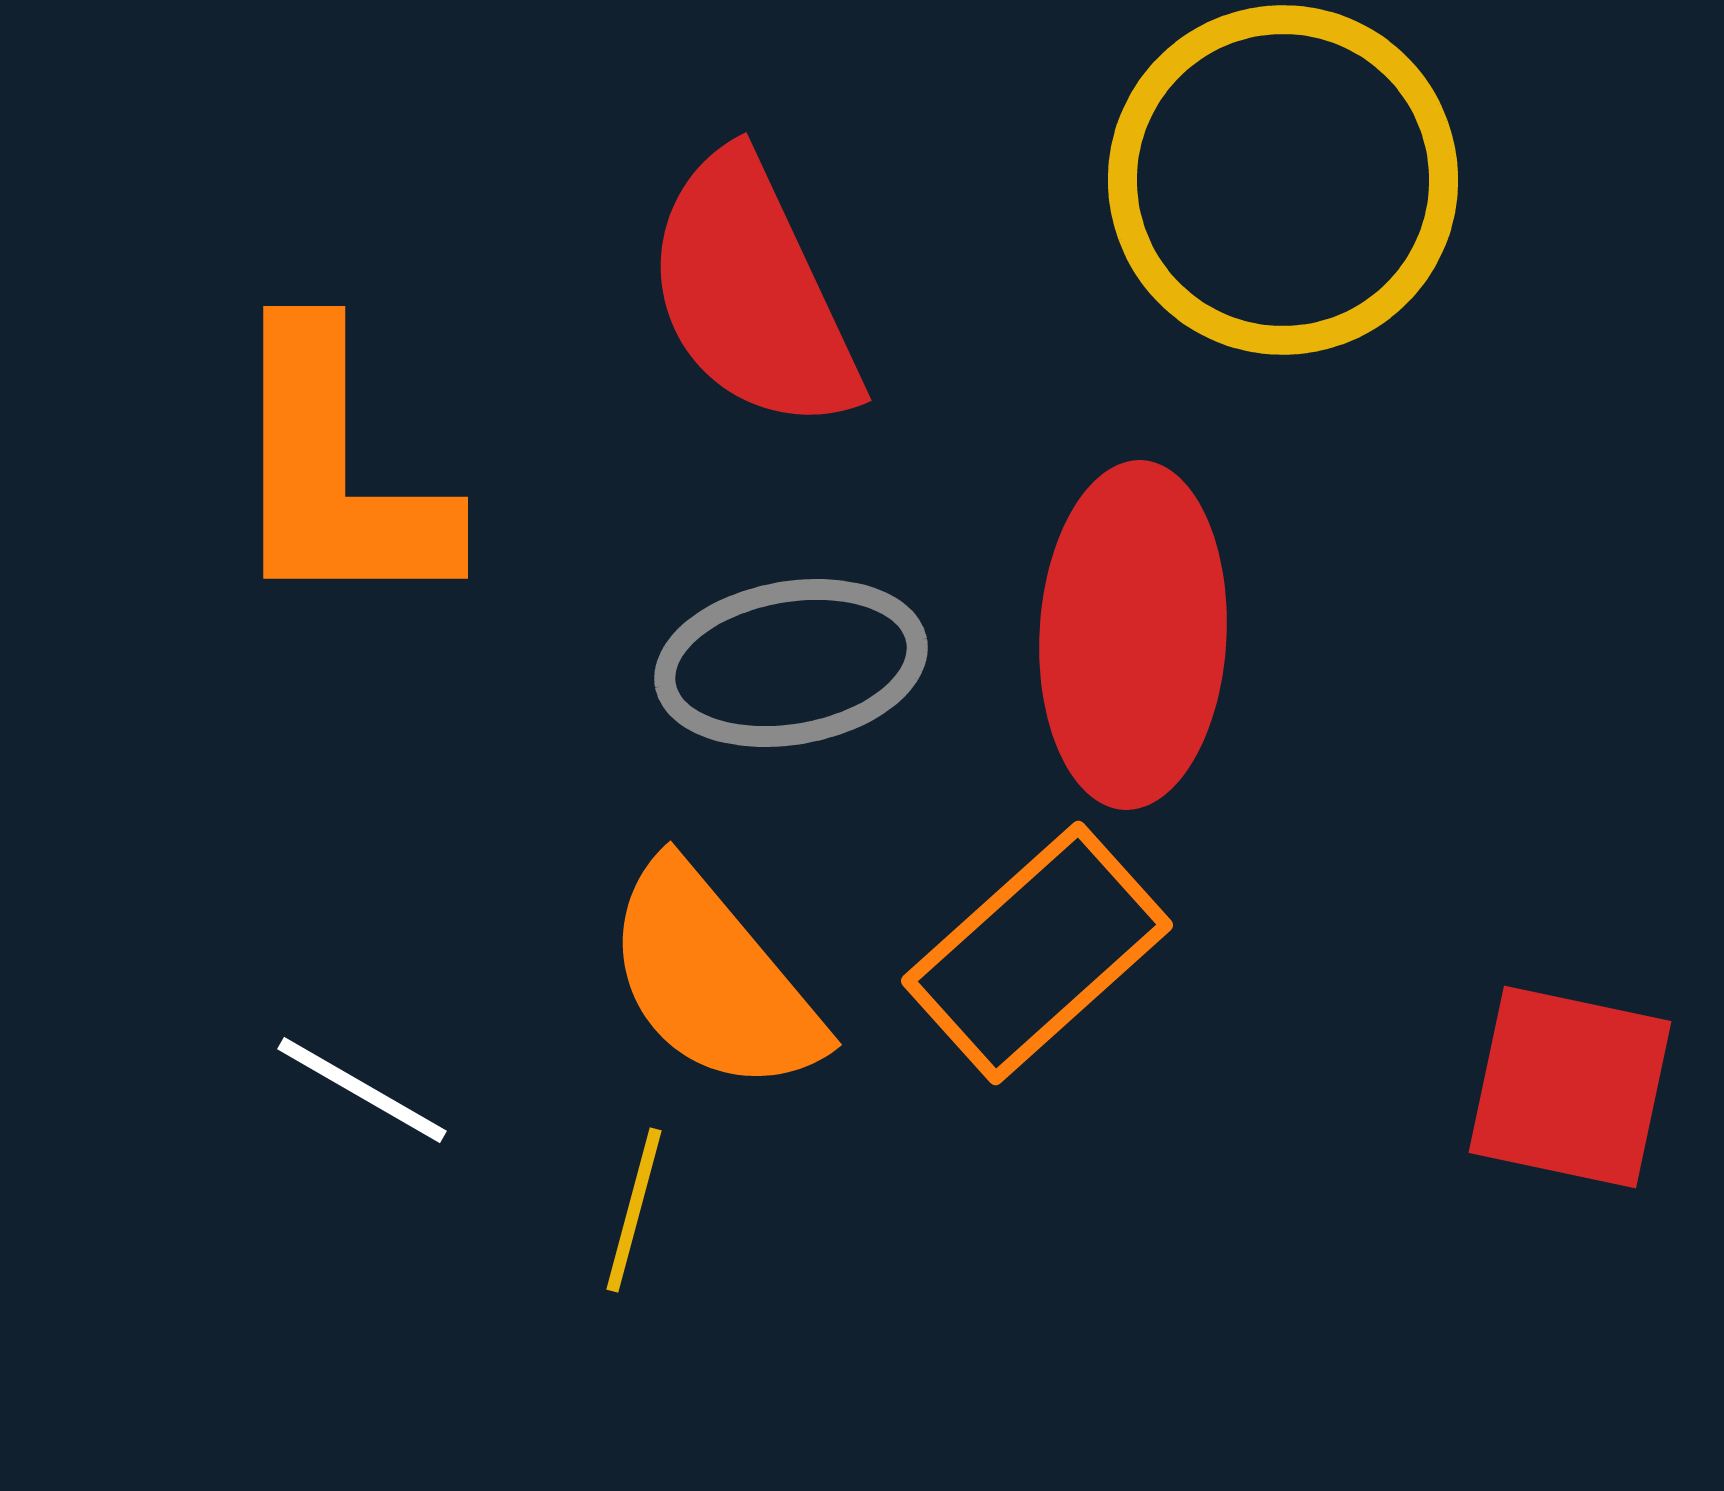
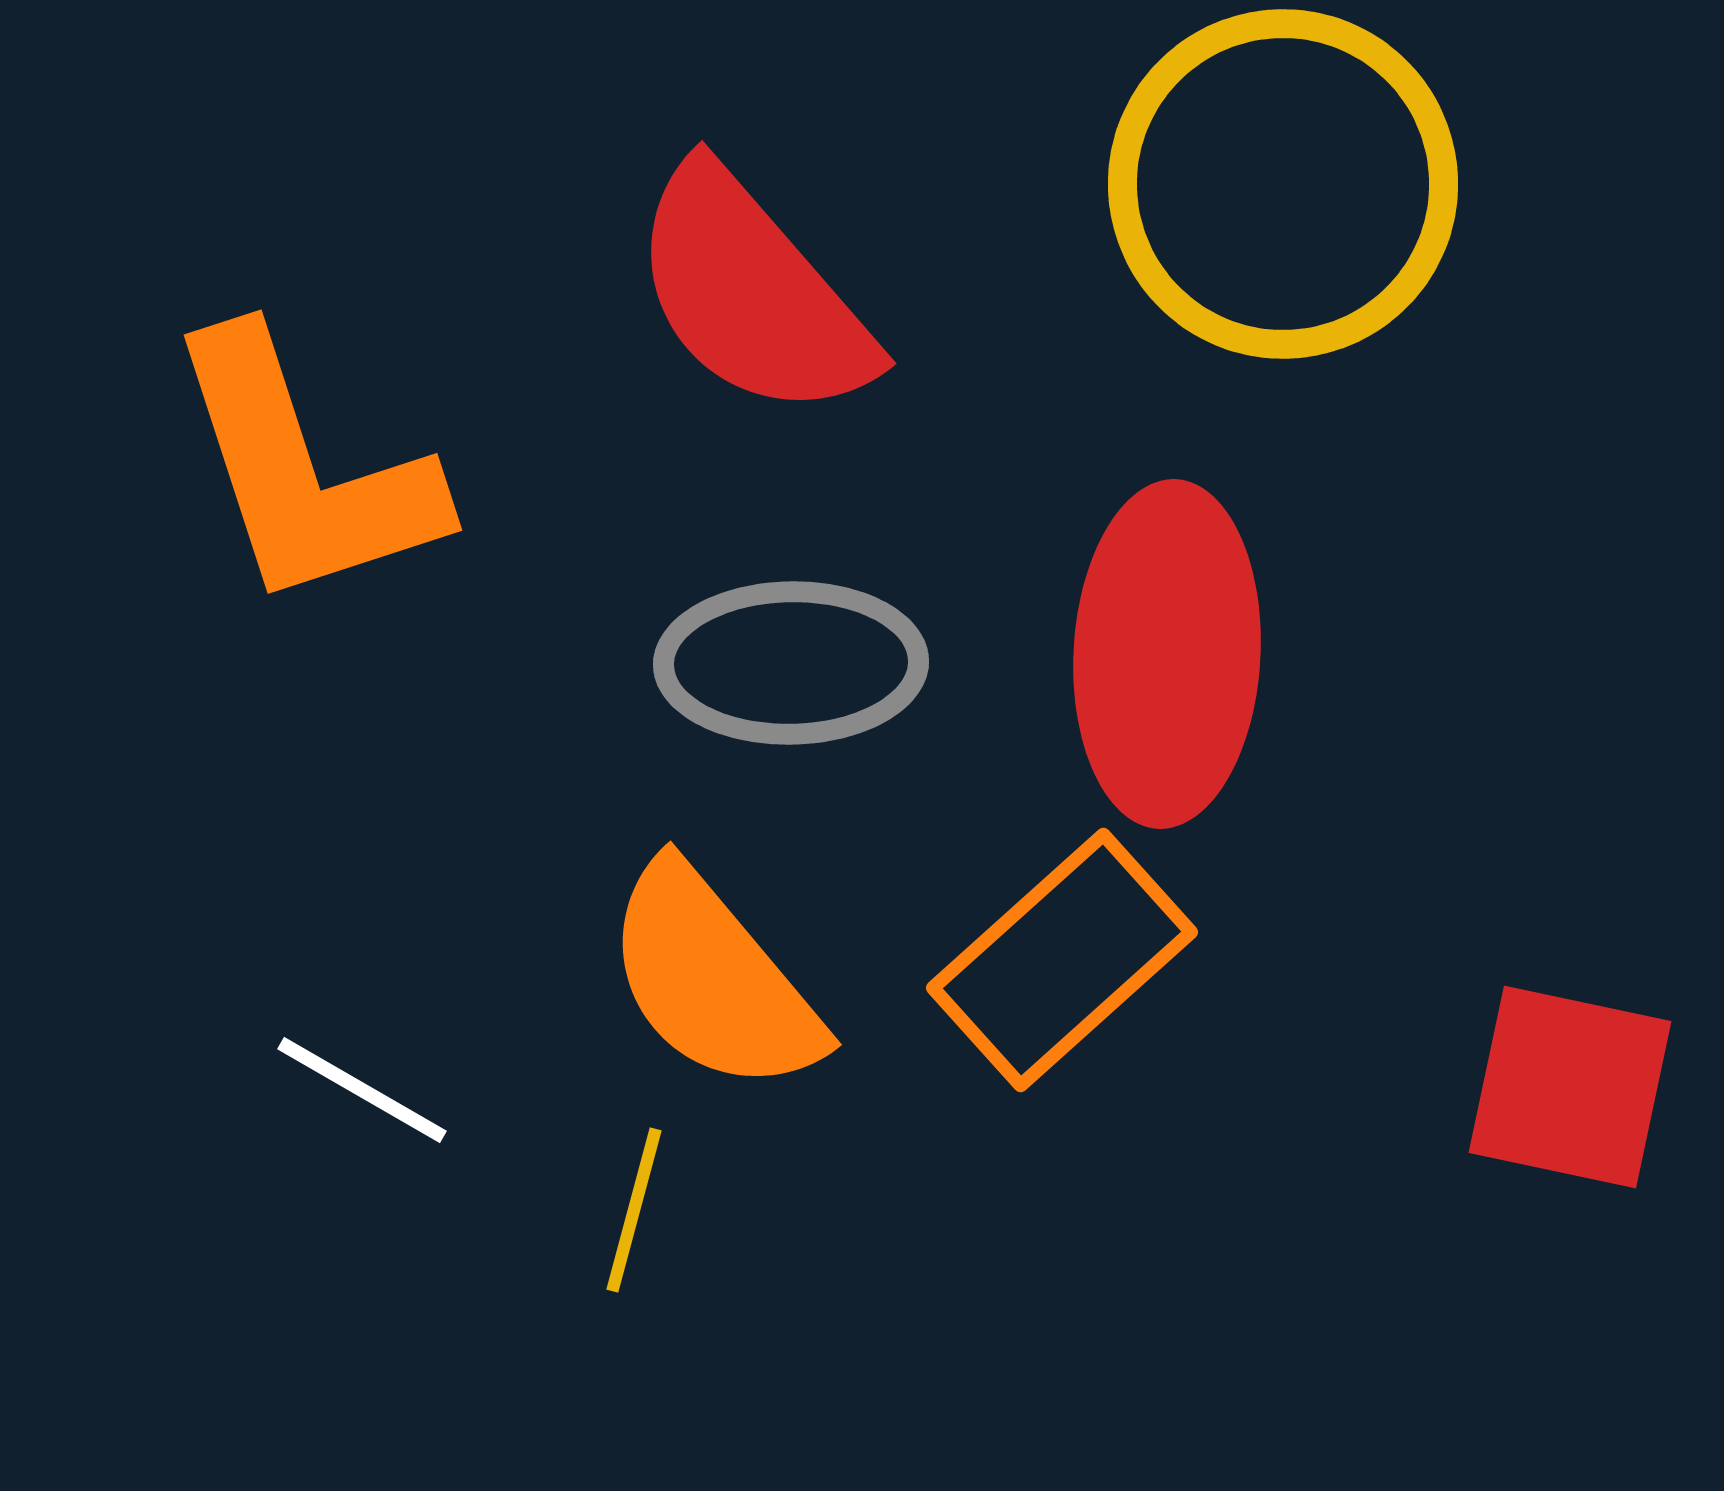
yellow circle: moved 4 px down
red semicircle: rotated 16 degrees counterclockwise
orange L-shape: moved 32 px left, 2 px up; rotated 18 degrees counterclockwise
red ellipse: moved 34 px right, 19 px down
gray ellipse: rotated 9 degrees clockwise
orange rectangle: moved 25 px right, 7 px down
